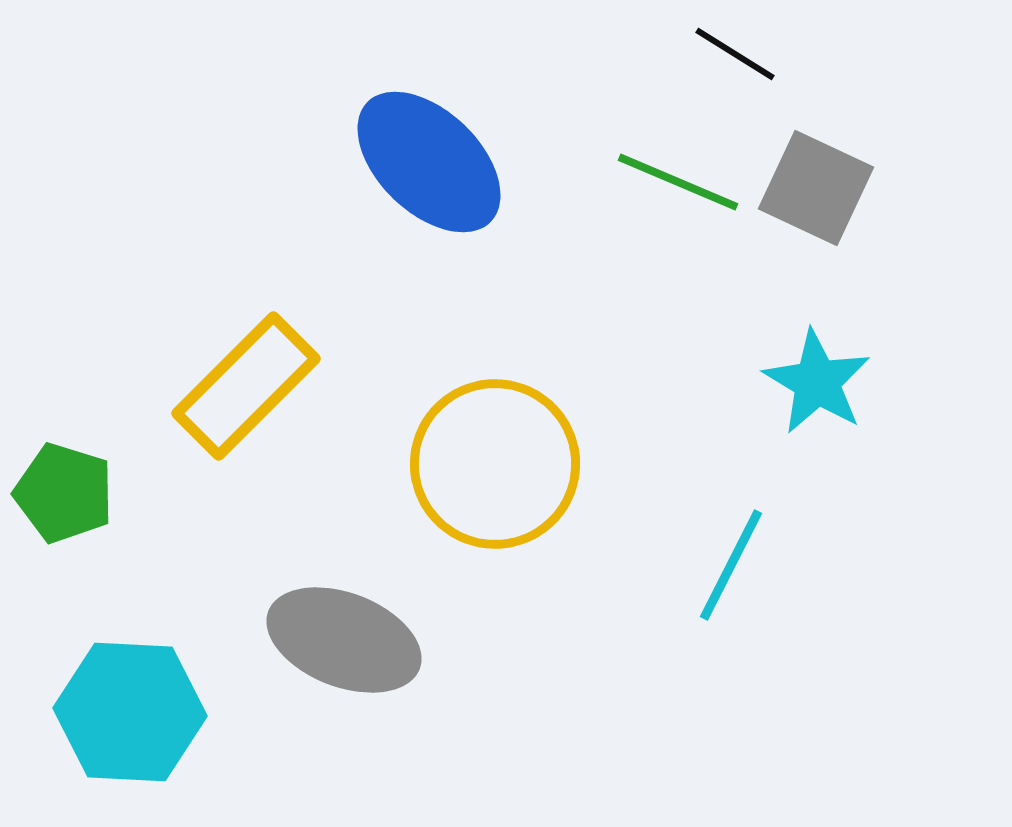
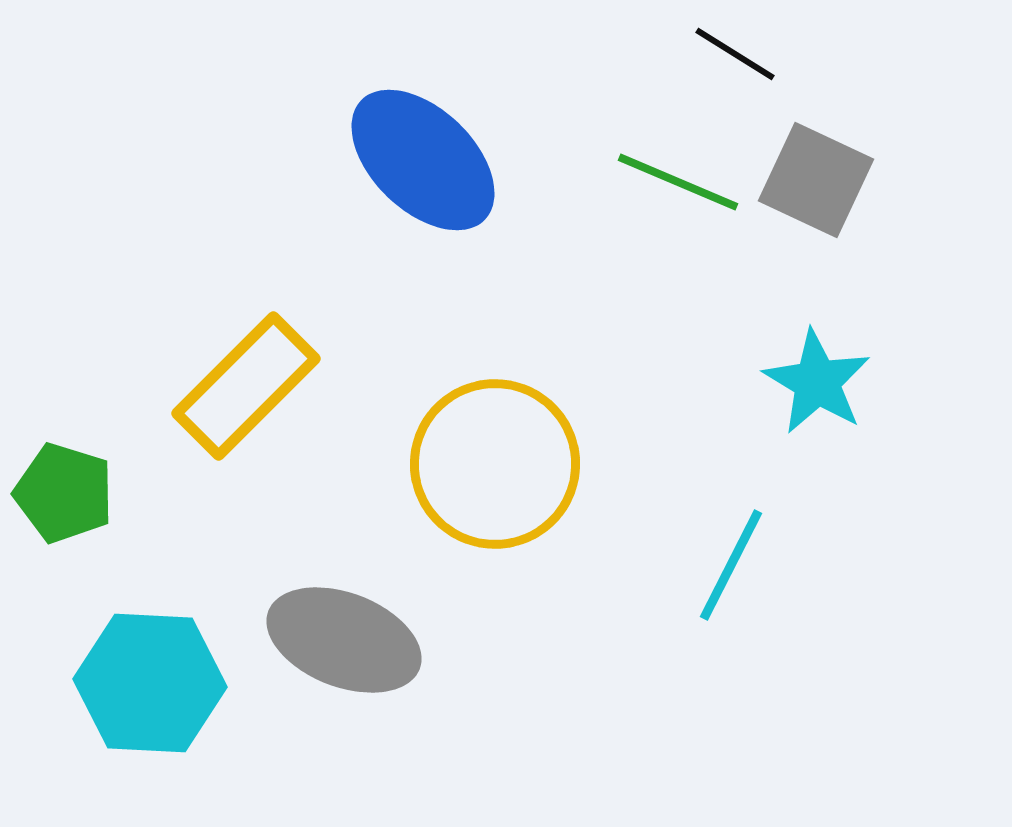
blue ellipse: moved 6 px left, 2 px up
gray square: moved 8 px up
cyan hexagon: moved 20 px right, 29 px up
